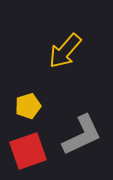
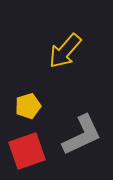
red square: moved 1 px left
